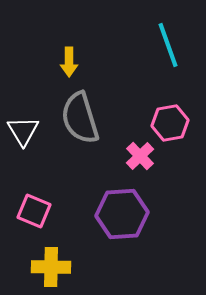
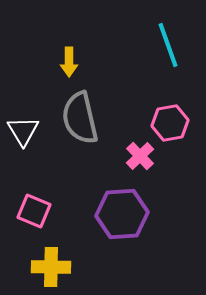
gray semicircle: rotated 4 degrees clockwise
